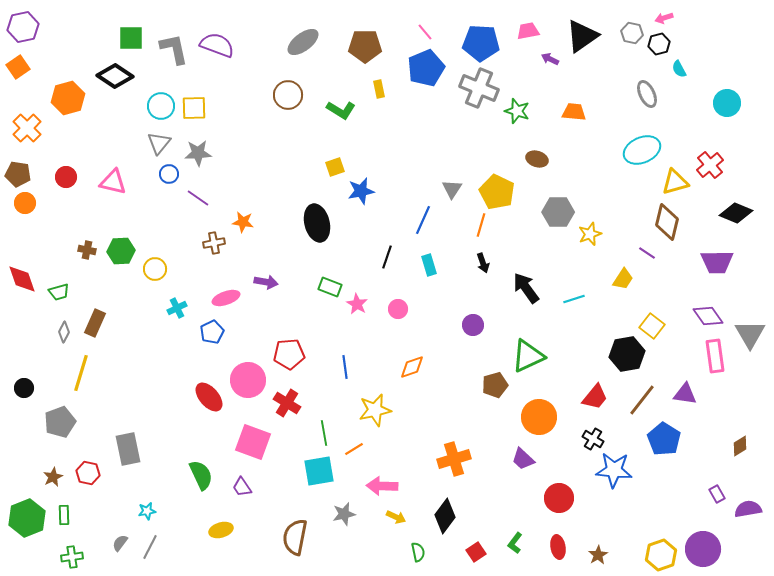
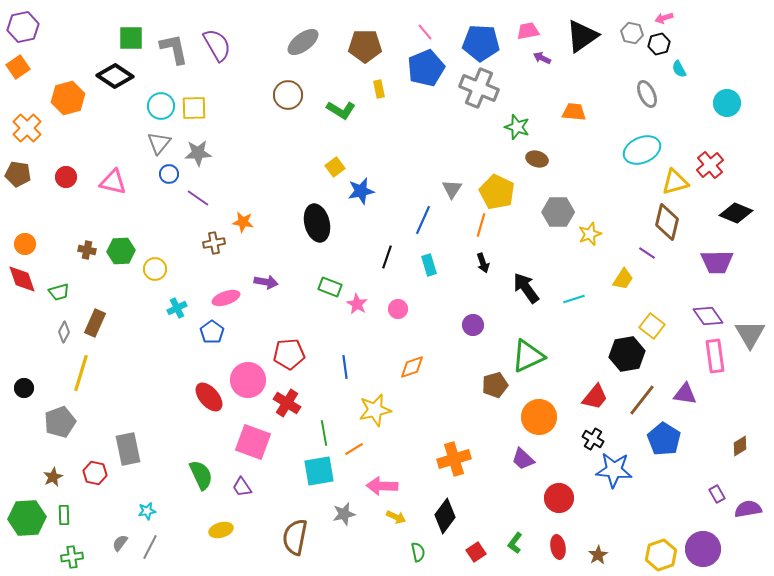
purple semicircle at (217, 45): rotated 40 degrees clockwise
purple arrow at (550, 59): moved 8 px left, 1 px up
green star at (517, 111): moved 16 px down
yellow square at (335, 167): rotated 18 degrees counterclockwise
orange circle at (25, 203): moved 41 px down
blue pentagon at (212, 332): rotated 10 degrees counterclockwise
red hexagon at (88, 473): moved 7 px right
green hexagon at (27, 518): rotated 18 degrees clockwise
